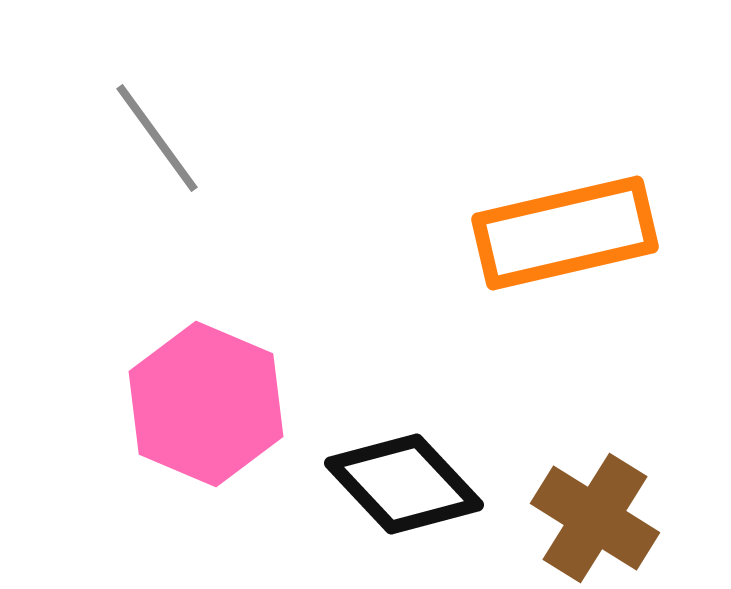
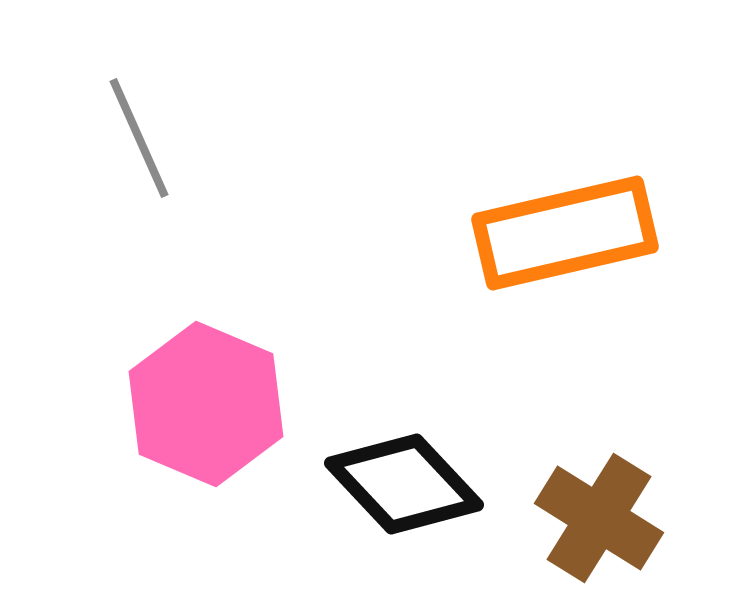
gray line: moved 18 px left; rotated 12 degrees clockwise
brown cross: moved 4 px right
